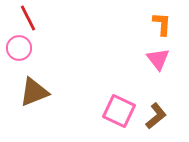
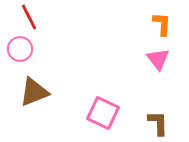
red line: moved 1 px right, 1 px up
pink circle: moved 1 px right, 1 px down
pink square: moved 16 px left, 2 px down
brown L-shape: moved 2 px right, 7 px down; rotated 52 degrees counterclockwise
